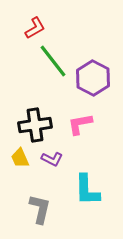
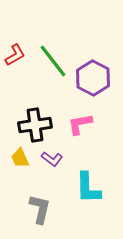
red L-shape: moved 20 px left, 27 px down
purple L-shape: rotated 10 degrees clockwise
cyan L-shape: moved 1 px right, 2 px up
